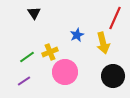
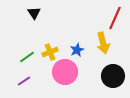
blue star: moved 15 px down
